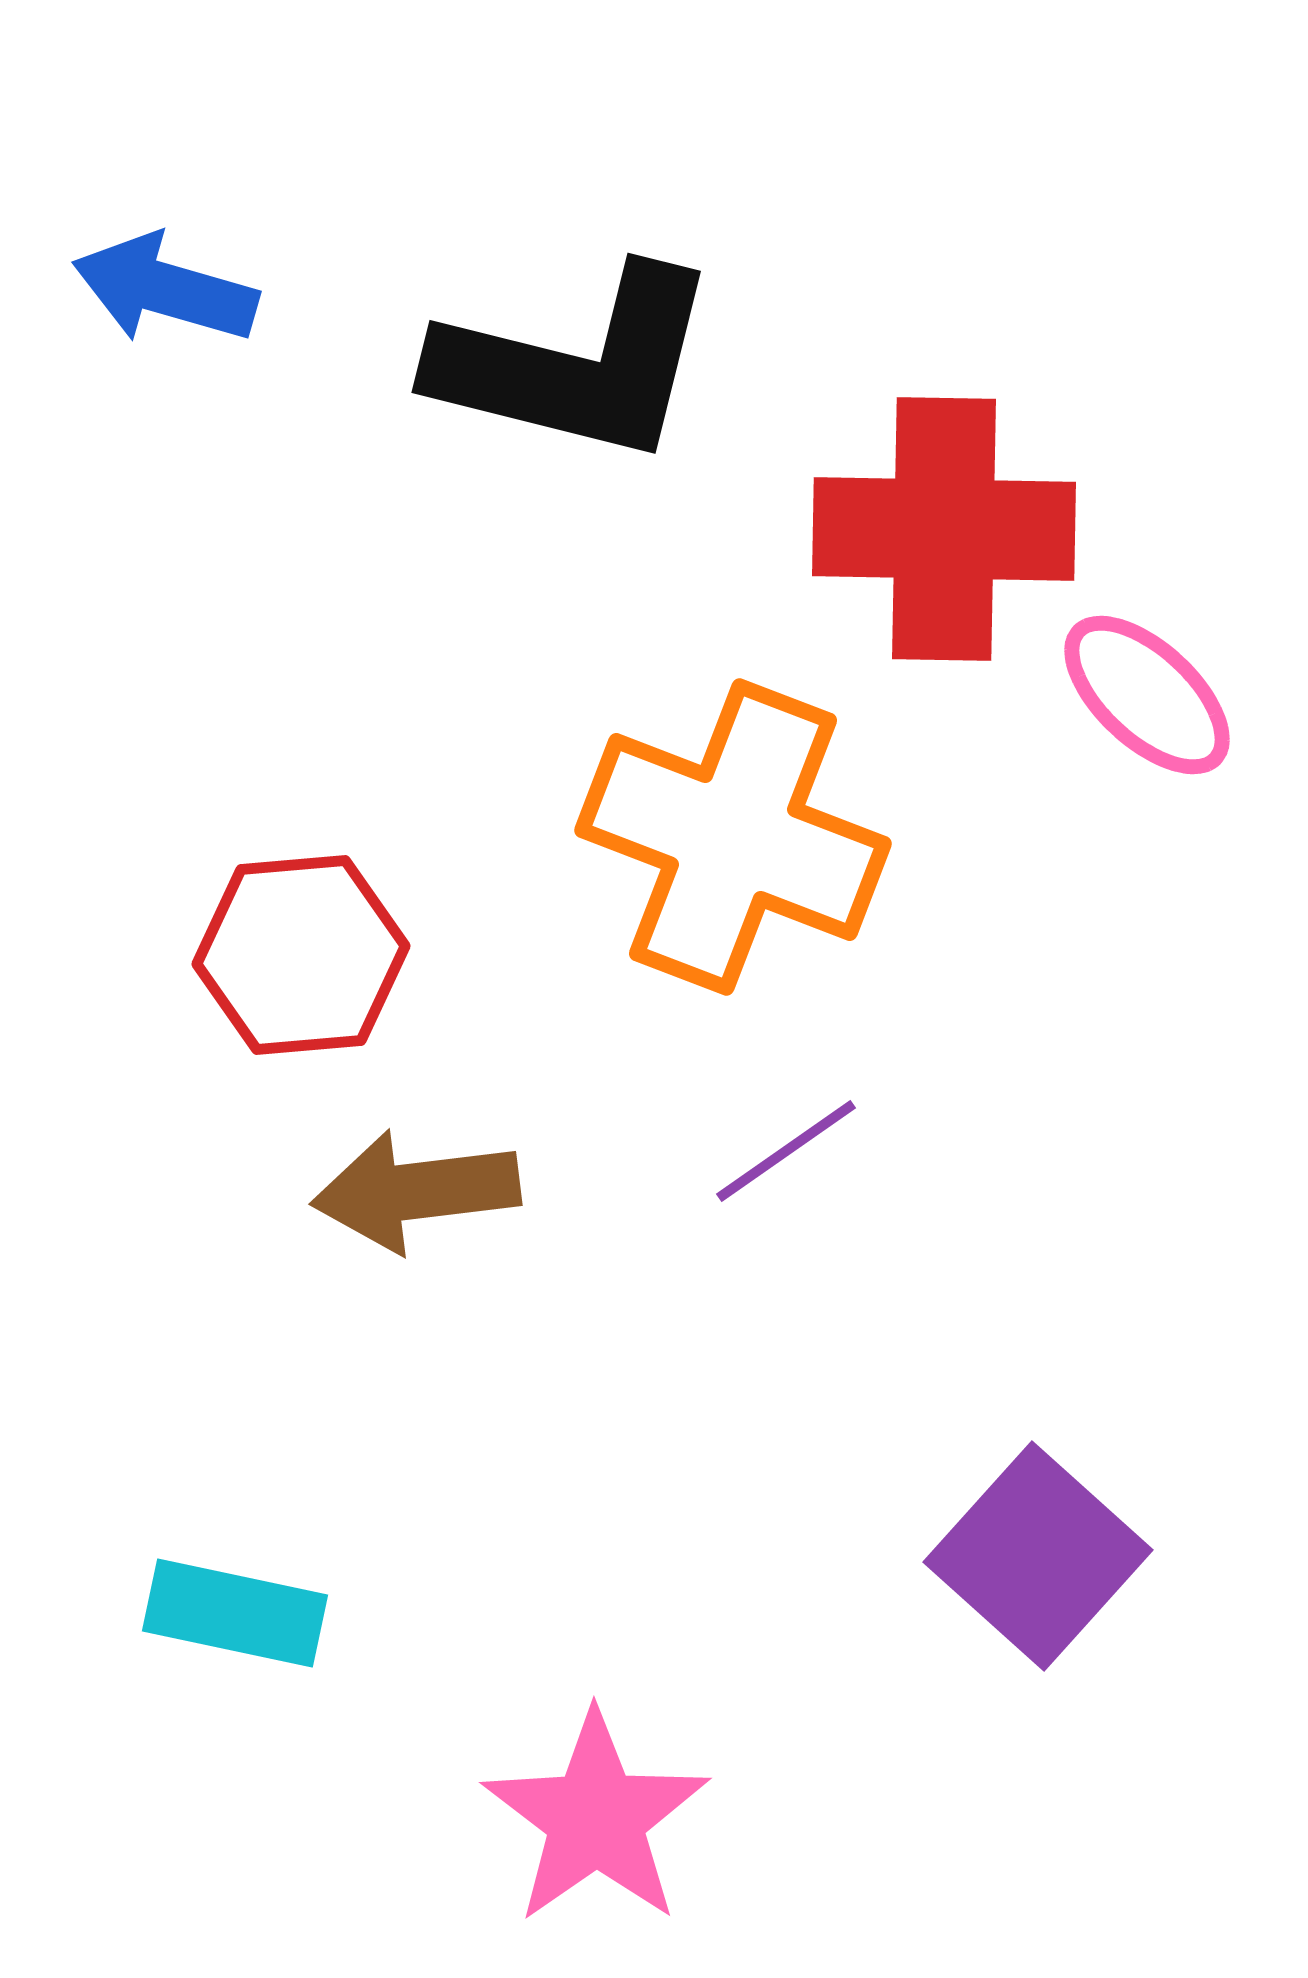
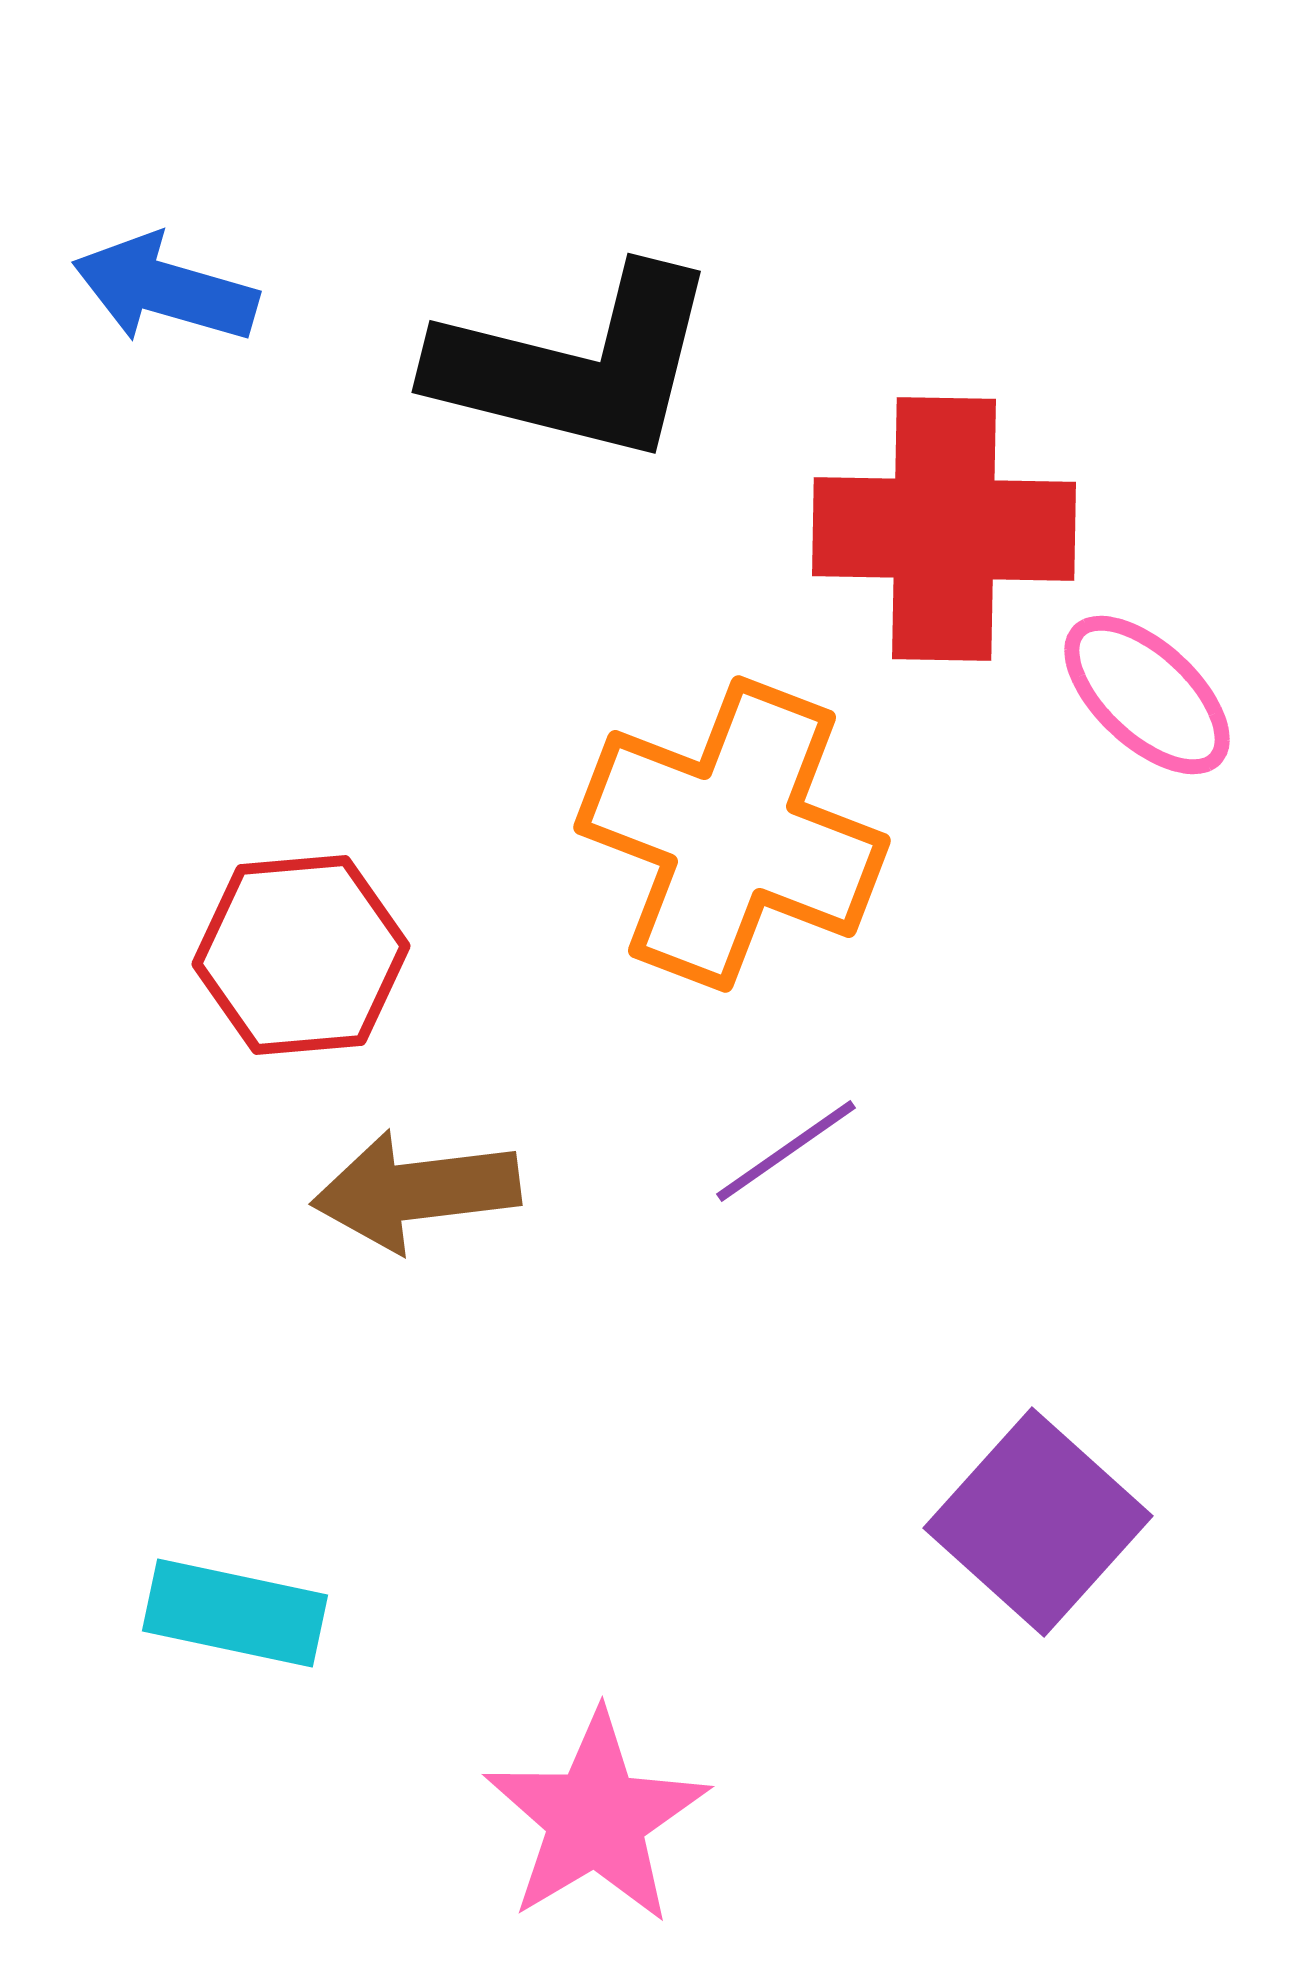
orange cross: moved 1 px left, 3 px up
purple square: moved 34 px up
pink star: rotated 4 degrees clockwise
